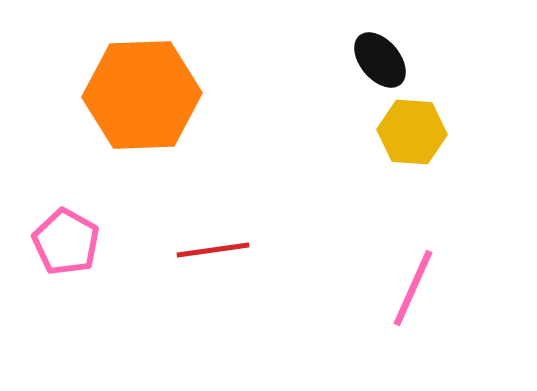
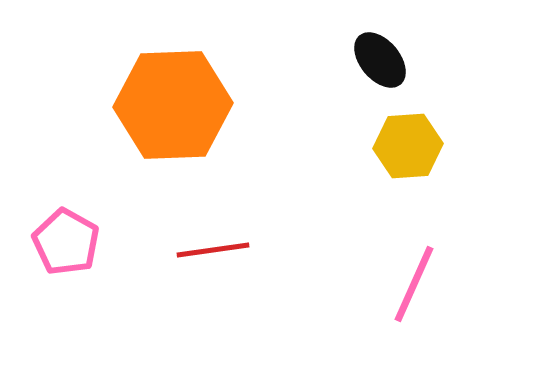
orange hexagon: moved 31 px right, 10 px down
yellow hexagon: moved 4 px left, 14 px down; rotated 8 degrees counterclockwise
pink line: moved 1 px right, 4 px up
